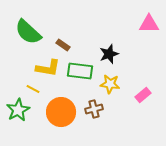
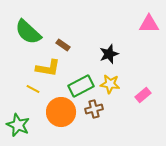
green rectangle: moved 1 px right, 15 px down; rotated 35 degrees counterclockwise
green star: moved 15 px down; rotated 20 degrees counterclockwise
